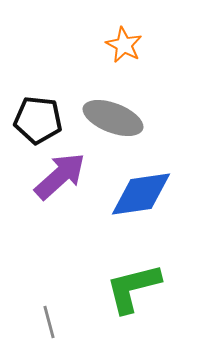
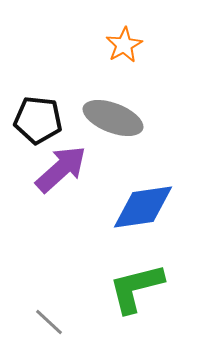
orange star: rotated 15 degrees clockwise
purple arrow: moved 1 px right, 7 px up
blue diamond: moved 2 px right, 13 px down
green L-shape: moved 3 px right
gray line: rotated 32 degrees counterclockwise
